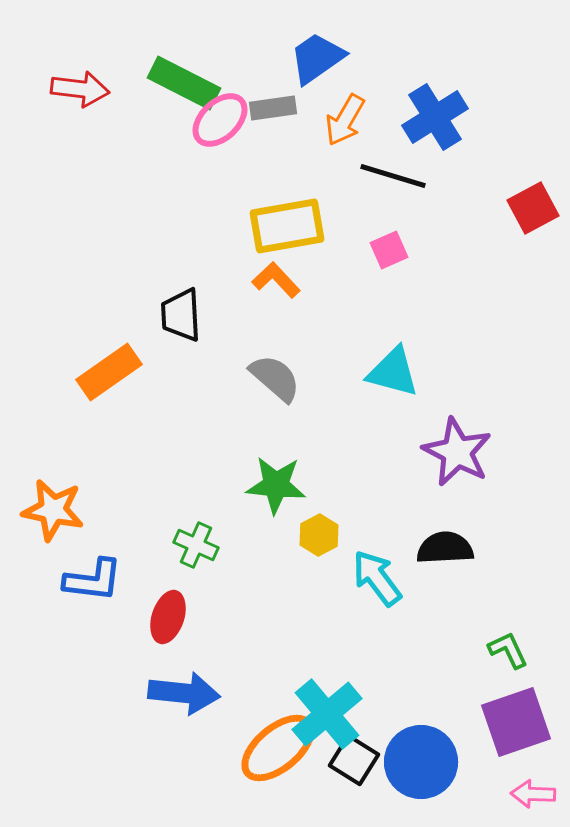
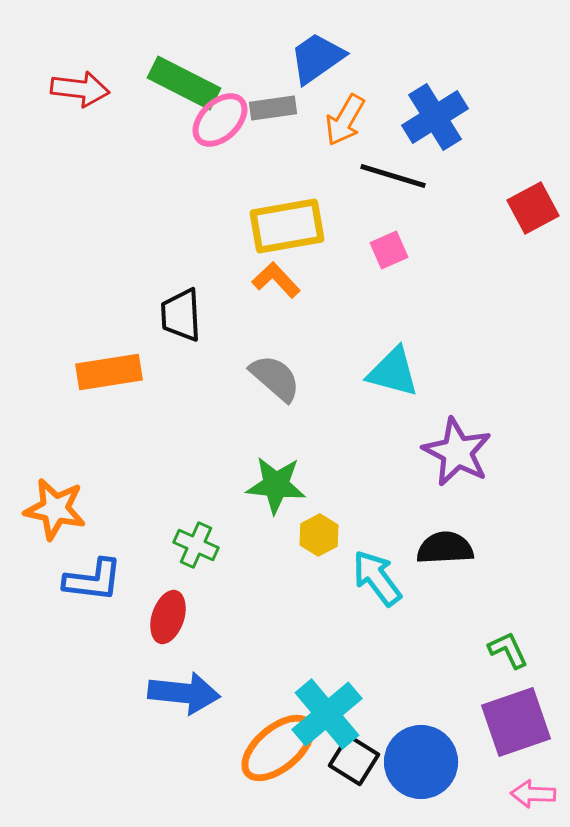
orange rectangle: rotated 26 degrees clockwise
orange star: moved 2 px right, 1 px up
